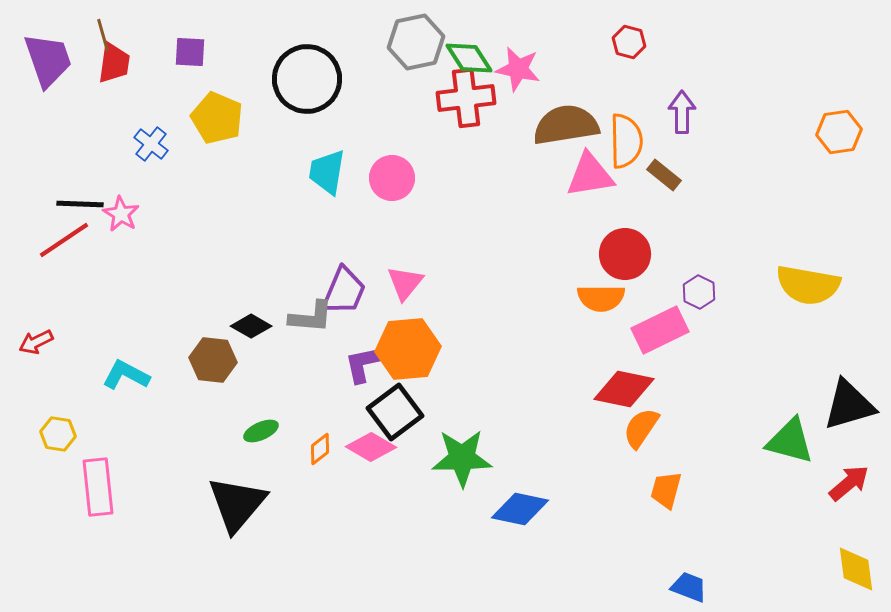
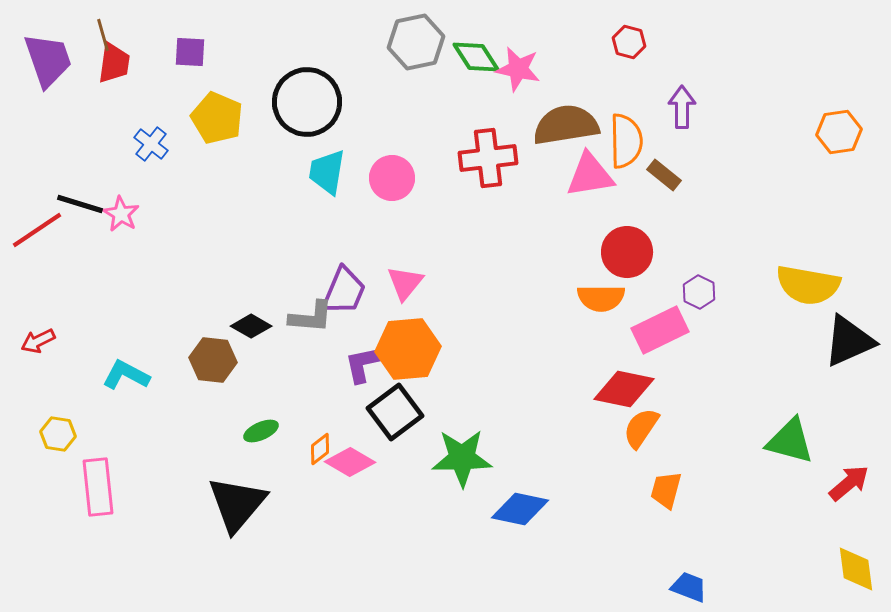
green diamond at (469, 58): moved 7 px right, 1 px up
black circle at (307, 79): moved 23 px down
red cross at (466, 98): moved 22 px right, 60 px down
purple arrow at (682, 112): moved 5 px up
black line at (80, 204): rotated 15 degrees clockwise
red line at (64, 240): moved 27 px left, 10 px up
red circle at (625, 254): moved 2 px right, 2 px up
red arrow at (36, 342): moved 2 px right, 1 px up
black triangle at (849, 405): moved 64 px up; rotated 8 degrees counterclockwise
pink diamond at (371, 447): moved 21 px left, 15 px down
